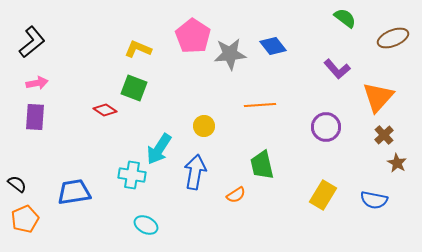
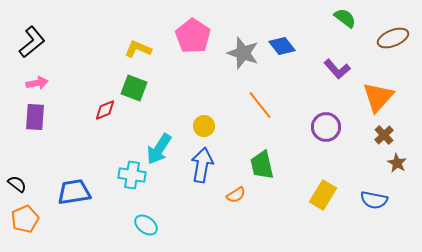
blue diamond: moved 9 px right
gray star: moved 13 px right, 1 px up; rotated 24 degrees clockwise
orange line: rotated 56 degrees clockwise
red diamond: rotated 55 degrees counterclockwise
blue arrow: moved 7 px right, 7 px up
cyan ellipse: rotated 10 degrees clockwise
